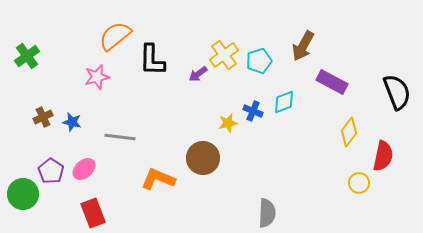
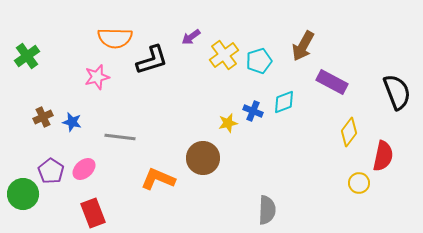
orange semicircle: moved 2 px down; rotated 140 degrees counterclockwise
black L-shape: rotated 108 degrees counterclockwise
purple arrow: moved 7 px left, 37 px up
gray semicircle: moved 3 px up
